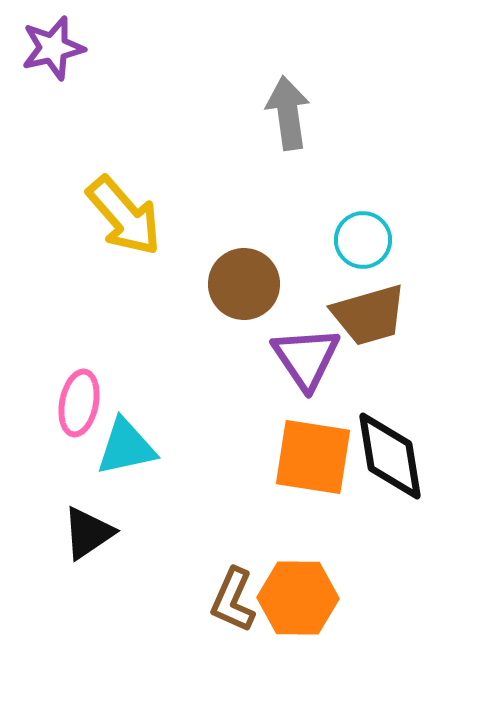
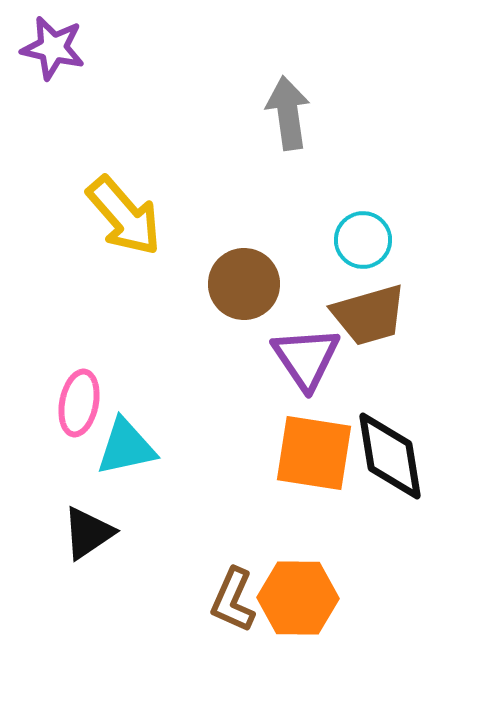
purple star: rotated 26 degrees clockwise
orange square: moved 1 px right, 4 px up
